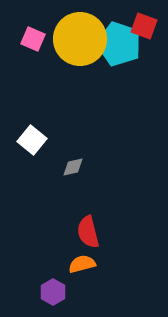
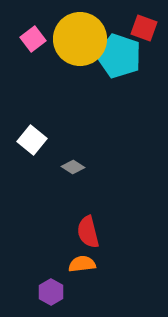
red square: moved 2 px down
pink square: rotated 30 degrees clockwise
cyan pentagon: moved 12 px down
gray diamond: rotated 45 degrees clockwise
orange semicircle: rotated 8 degrees clockwise
purple hexagon: moved 2 px left
